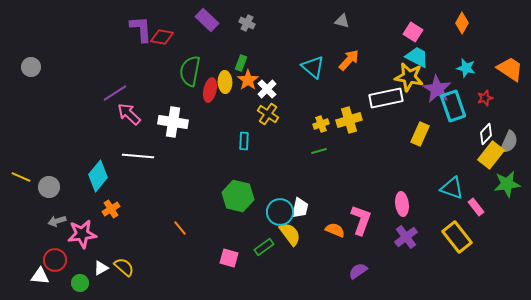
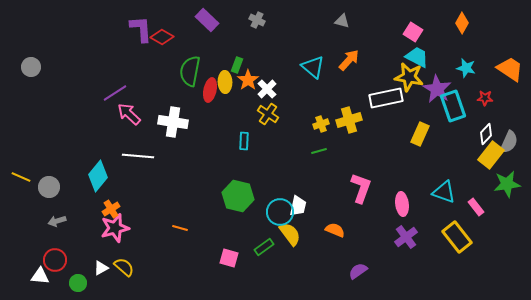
gray cross at (247, 23): moved 10 px right, 3 px up
red diamond at (162, 37): rotated 20 degrees clockwise
green rectangle at (241, 63): moved 4 px left, 2 px down
red star at (485, 98): rotated 21 degrees clockwise
cyan triangle at (452, 188): moved 8 px left, 4 px down
white trapezoid at (300, 208): moved 2 px left, 2 px up
pink L-shape at (361, 220): moved 32 px up
orange line at (180, 228): rotated 35 degrees counterclockwise
pink star at (82, 234): moved 33 px right, 6 px up; rotated 8 degrees counterclockwise
green circle at (80, 283): moved 2 px left
